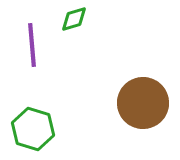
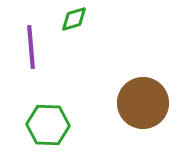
purple line: moved 1 px left, 2 px down
green hexagon: moved 15 px right, 4 px up; rotated 15 degrees counterclockwise
